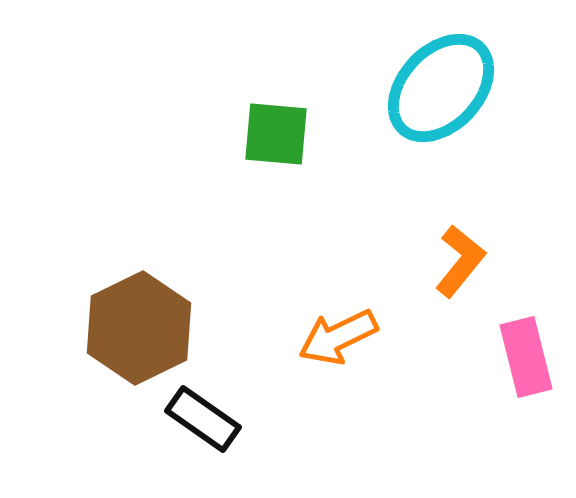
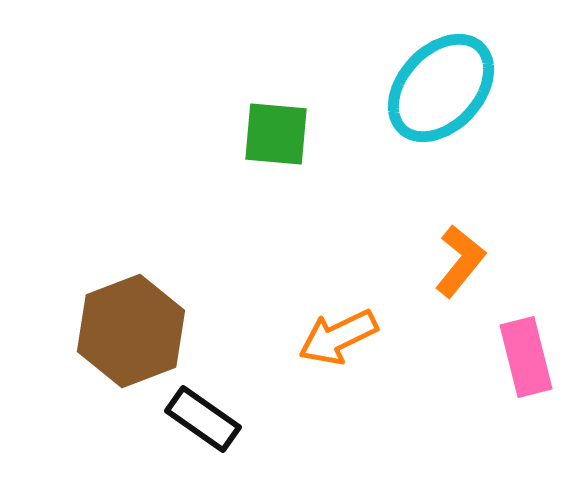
brown hexagon: moved 8 px left, 3 px down; rotated 5 degrees clockwise
